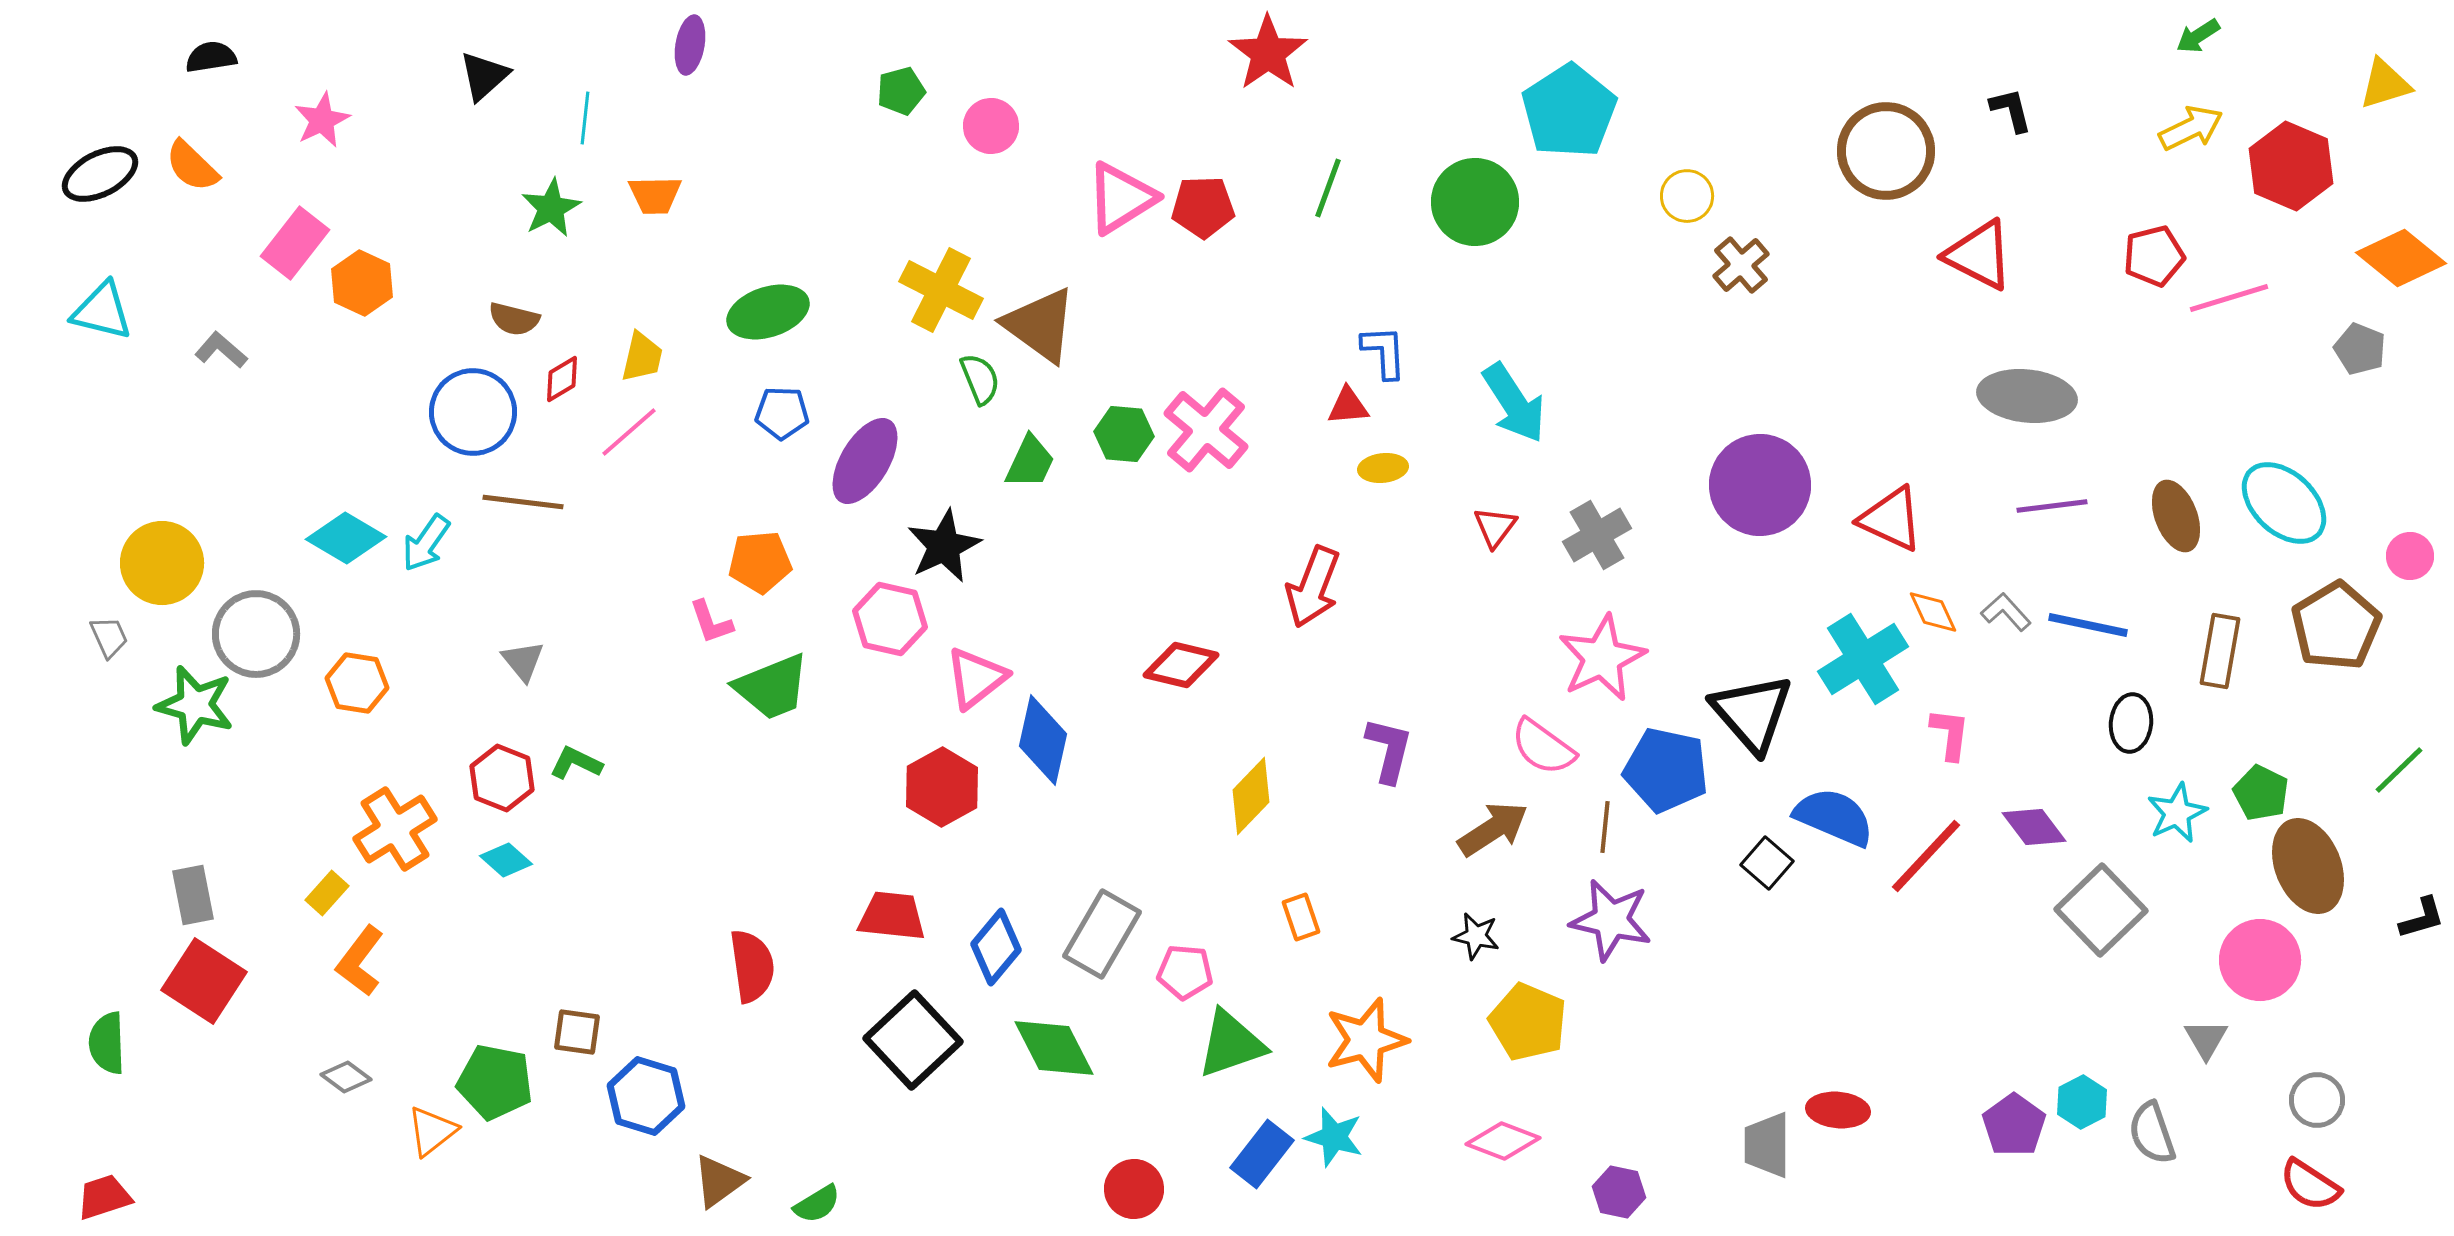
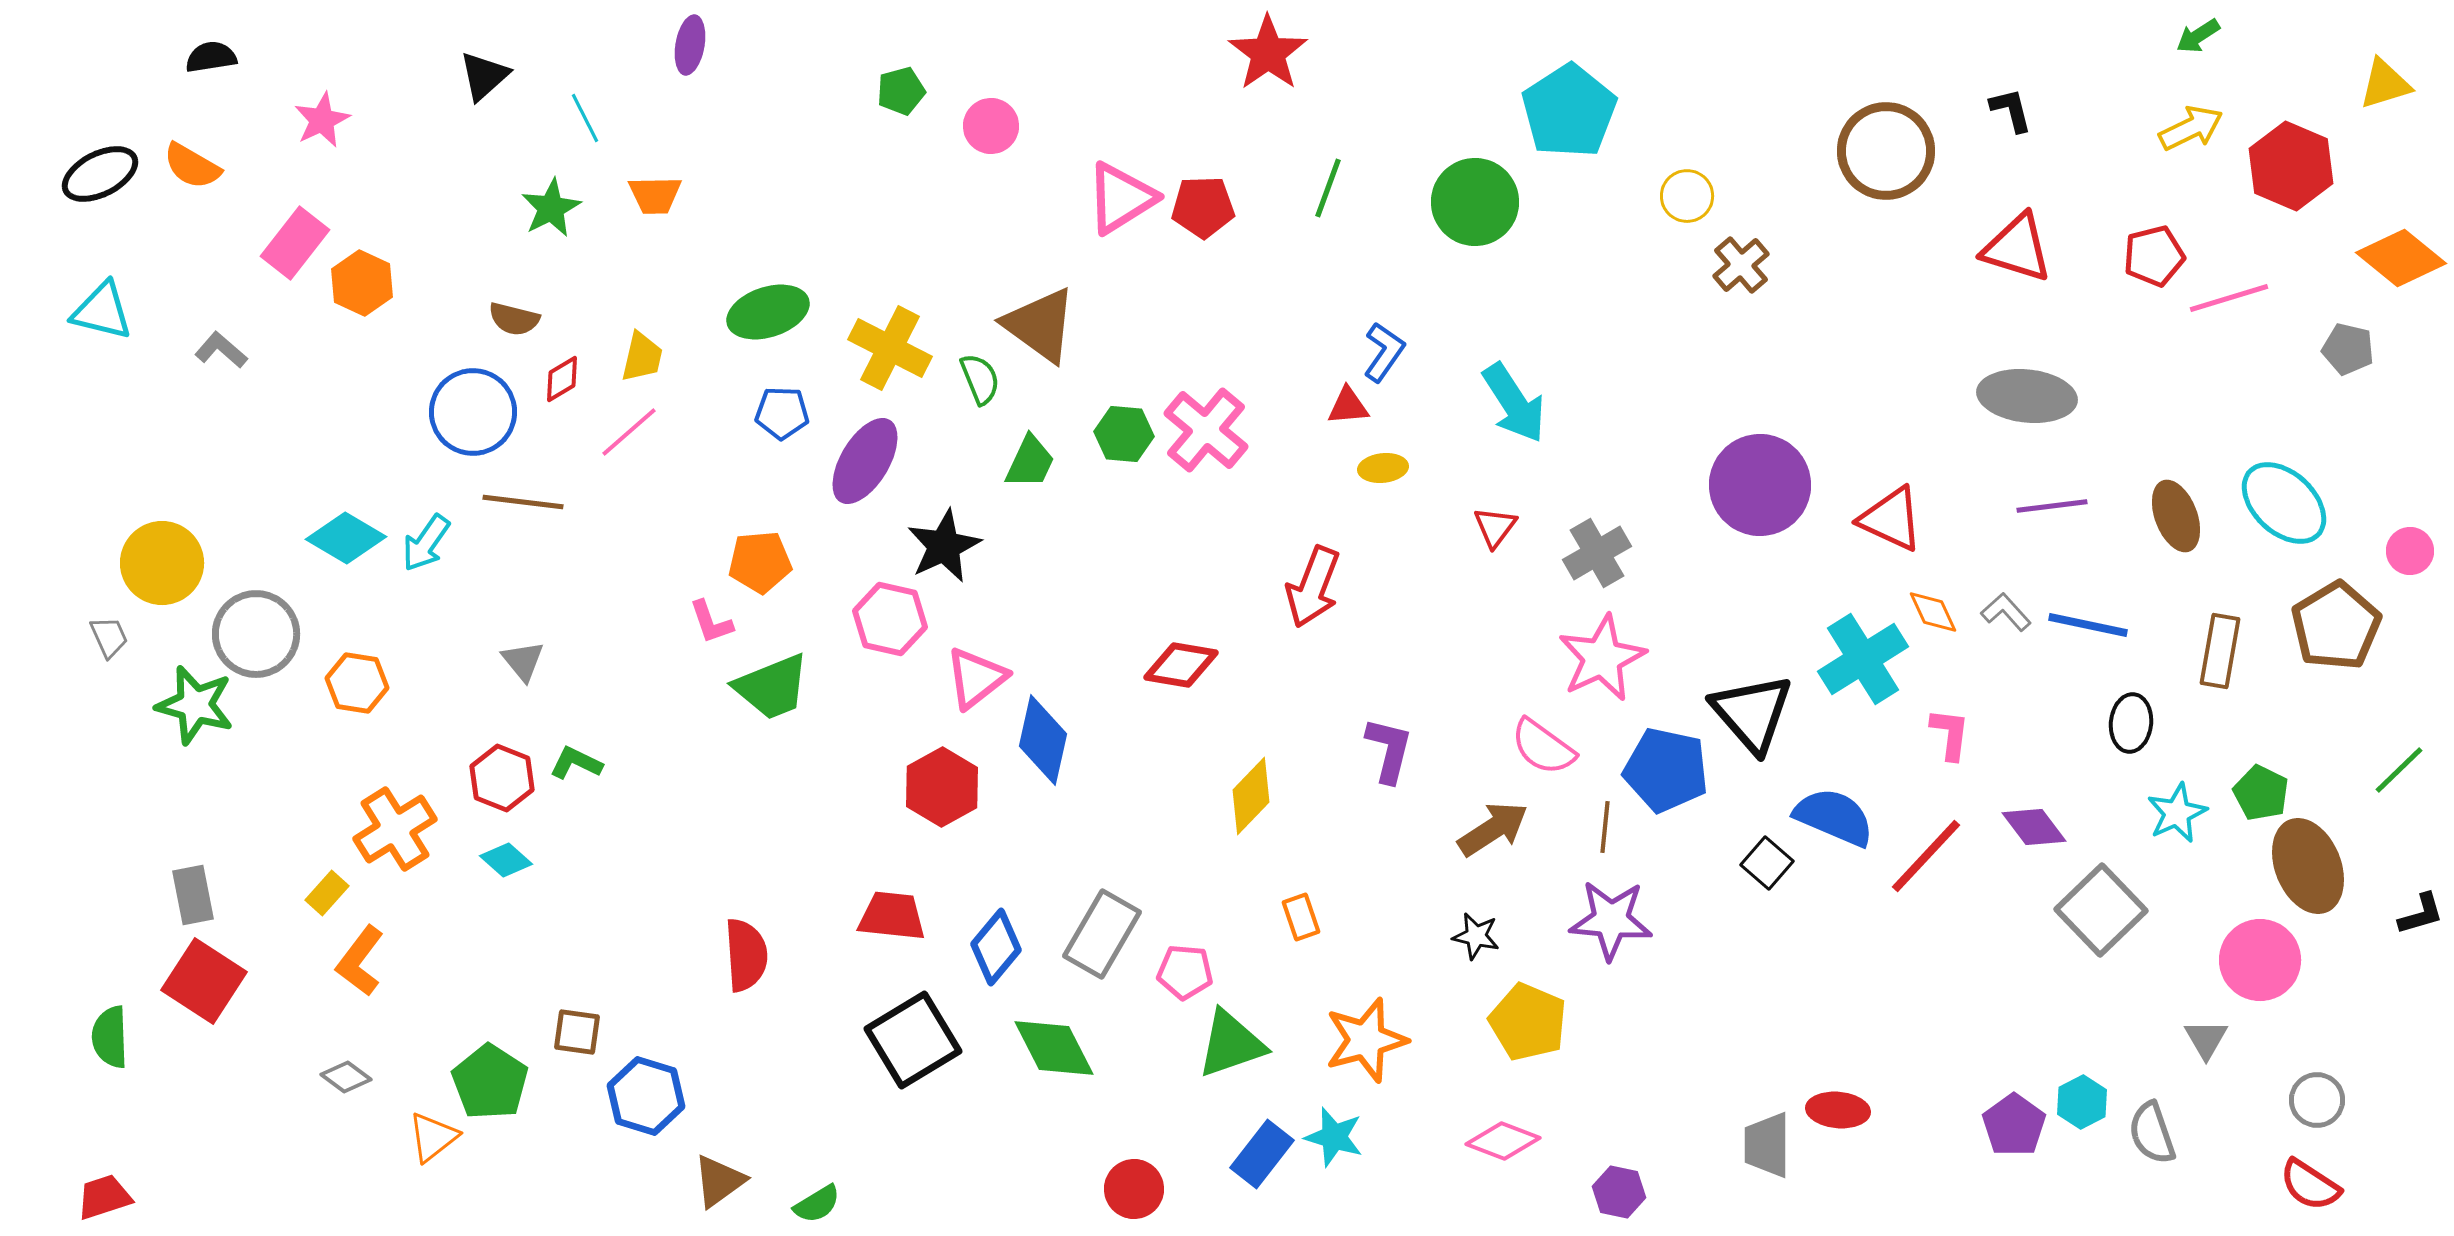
cyan line at (585, 118): rotated 33 degrees counterclockwise
orange semicircle at (192, 166): rotated 14 degrees counterclockwise
red triangle at (1979, 255): moved 38 px right, 7 px up; rotated 10 degrees counterclockwise
yellow cross at (941, 290): moved 51 px left, 58 px down
gray pentagon at (2360, 349): moved 12 px left; rotated 9 degrees counterclockwise
blue L-shape at (1384, 352): rotated 38 degrees clockwise
gray cross at (1597, 535): moved 18 px down
pink circle at (2410, 556): moved 5 px up
red diamond at (1181, 665): rotated 4 degrees counterclockwise
black L-shape at (2422, 918): moved 1 px left, 4 px up
purple star at (1611, 920): rotated 8 degrees counterclockwise
red semicircle at (752, 966): moved 6 px left, 11 px up; rotated 4 degrees clockwise
black square at (913, 1040): rotated 12 degrees clockwise
green semicircle at (107, 1043): moved 3 px right, 6 px up
green pentagon at (495, 1082): moved 5 px left; rotated 22 degrees clockwise
orange triangle at (432, 1131): moved 1 px right, 6 px down
